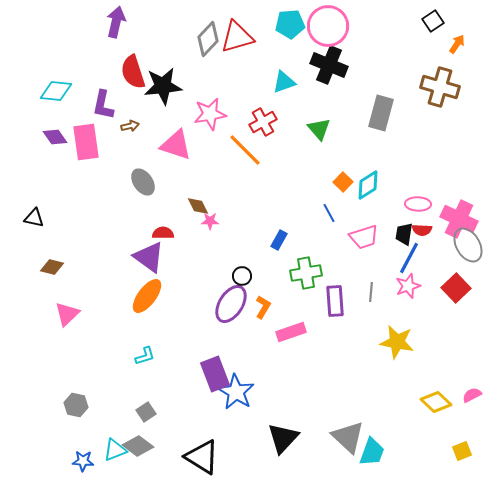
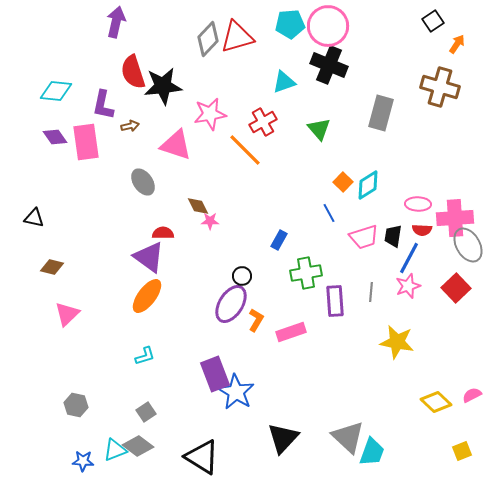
pink cross at (459, 219): moved 4 px left, 1 px up; rotated 30 degrees counterclockwise
black trapezoid at (404, 234): moved 11 px left, 2 px down
orange L-shape at (263, 307): moved 7 px left, 13 px down
